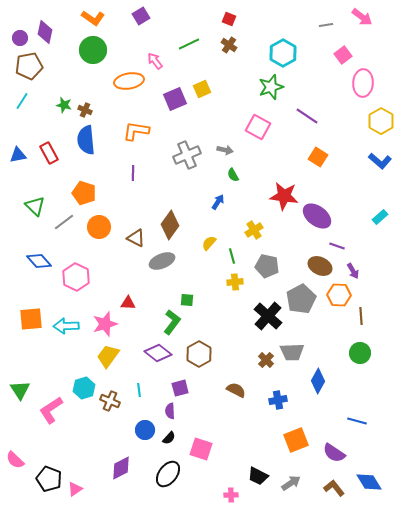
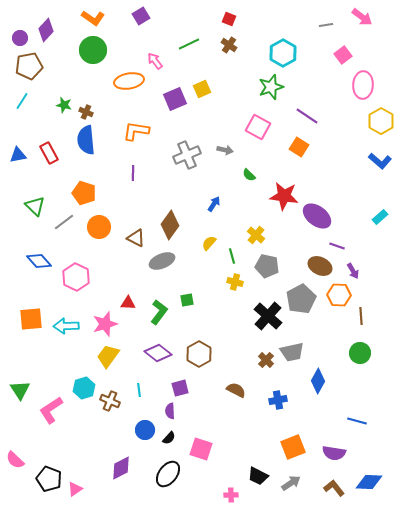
purple diamond at (45, 32): moved 1 px right, 2 px up; rotated 30 degrees clockwise
pink ellipse at (363, 83): moved 2 px down
brown cross at (85, 110): moved 1 px right, 2 px down
orange square at (318, 157): moved 19 px left, 10 px up
green semicircle at (233, 175): moved 16 px right; rotated 16 degrees counterclockwise
blue arrow at (218, 202): moved 4 px left, 2 px down
yellow cross at (254, 230): moved 2 px right, 5 px down; rotated 18 degrees counterclockwise
yellow cross at (235, 282): rotated 21 degrees clockwise
green square at (187, 300): rotated 16 degrees counterclockwise
green L-shape at (172, 322): moved 13 px left, 10 px up
gray trapezoid at (292, 352): rotated 10 degrees counterclockwise
orange square at (296, 440): moved 3 px left, 7 px down
purple semicircle at (334, 453): rotated 25 degrees counterclockwise
blue diamond at (369, 482): rotated 56 degrees counterclockwise
